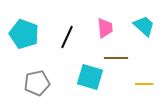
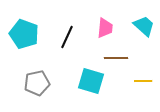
pink trapezoid: rotated 10 degrees clockwise
cyan square: moved 1 px right, 4 px down
yellow line: moved 1 px left, 3 px up
